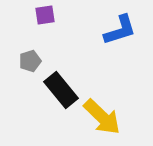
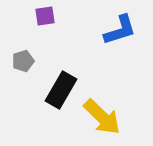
purple square: moved 1 px down
gray pentagon: moved 7 px left
black rectangle: rotated 69 degrees clockwise
